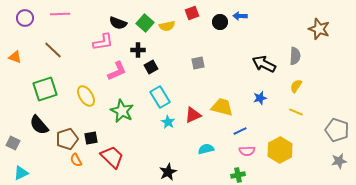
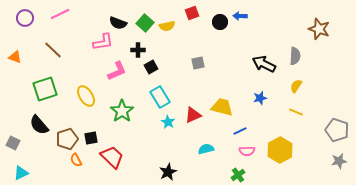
pink line at (60, 14): rotated 24 degrees counterclockwise
green star at (122, 111): rotated 10 degrees clockwise
green cross at (238, 175): rotated 24 degrees counterclockwise
